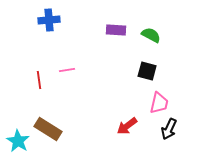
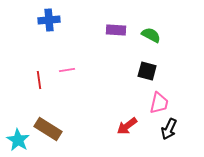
cyan star: moved 1 px up
